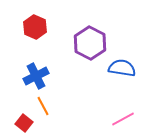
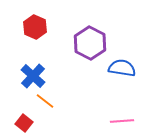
blue cross: moved 3 px left; rotated 20 degrees counterclockwise
orange line: moved 2 px right, 5 px up; rotated 24 degrees counterclockwise
pink line: moved 1 px left, 2 px down; rotated 25 degrees clockwise
